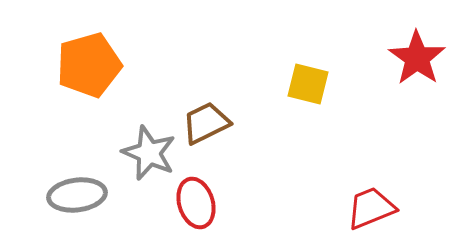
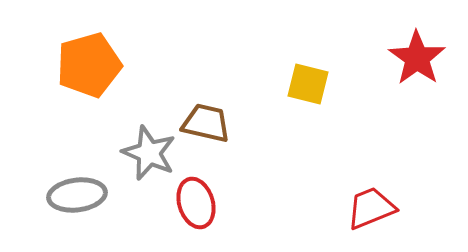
brown trapezoid: rotated 39 degrees clockwise
